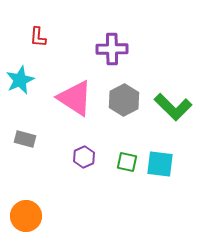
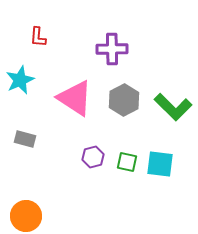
purple hexagon: moved 9 px right; rotated 10 degrees clockwise
